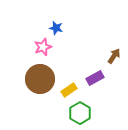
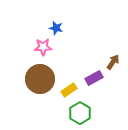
pink star: rotated 18 degrees clockwise
brown arrow: moved 1 px left, 6 px down
purple rectangle: moved 1 px left
